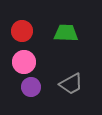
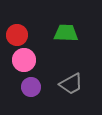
red circle: moved 5 px left, 4 px down
pink circle: moved 2 px up
